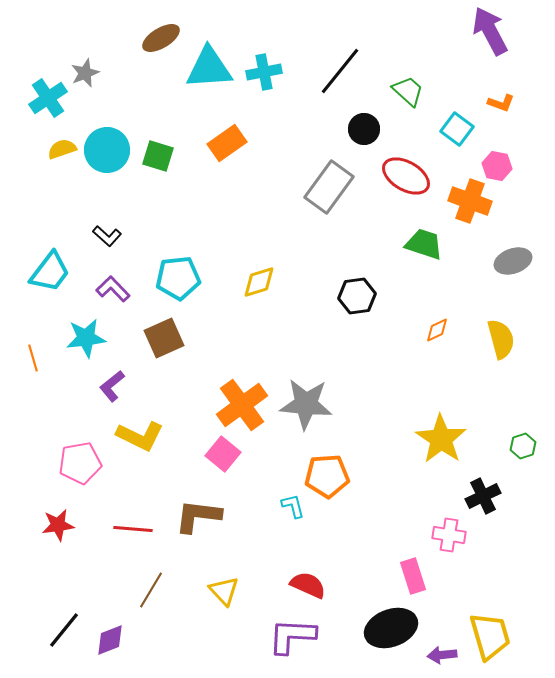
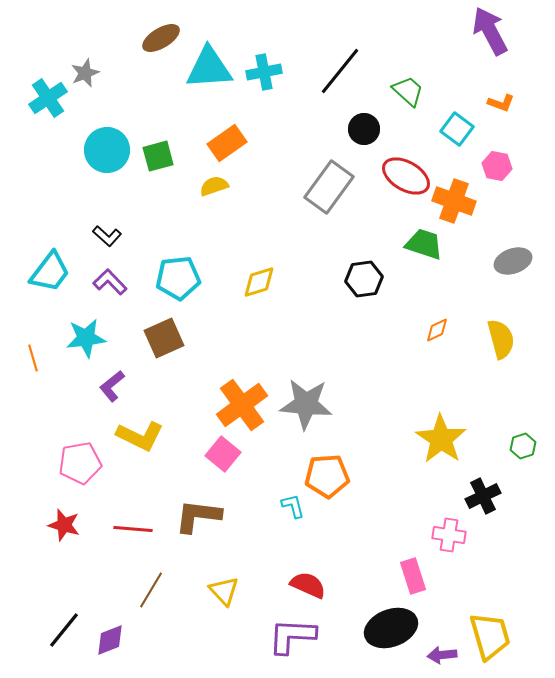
yellow semicircle at (62, 149): moved 152 px right, 37 px down
green square at (158, 156): rotated 32 degrees counterclockwise
orange cross at (470, 201): moved 16 px left
purple L-shape at (113, 289): moved 3 px left, 7 px up
black hexagon at (357, 296): moved 7 px right, 17 px up
red star at (58, 525): moved 6 px right; rotated 24 degrees clockwise
